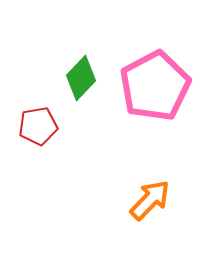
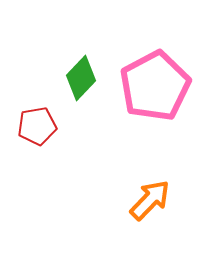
red pentagon: moved 1 px left
